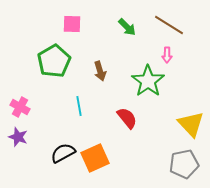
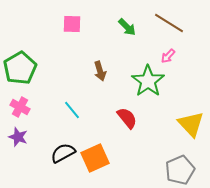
brown line: moved 2 px up
pink arrow: moved 1 px right, 1 px down; rotated 42 degrees clockwise
green pentagon: moved 34 px left, 7 px down
cyan line: moved 7 px left, 4 px down; rotated 30 degrees counterclockwise
gray pentagon: moved 4 px left, 6 px down; rotated 12 degrees counterclockwise
